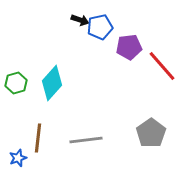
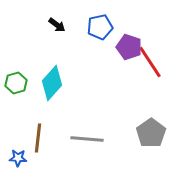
black arrow: moved 23 px left, 5 px down; rotated 18 degrees clockwise
purple pentagon: rotated 25 degrees clockwise
red line: moved 12 px left, 4 px up; rotated 8 degrees clockwise
gray line: moved 1 px right, 1 px up; rotated 12 degrees clockwise
blue star: rotated 24 degrees clockwise
